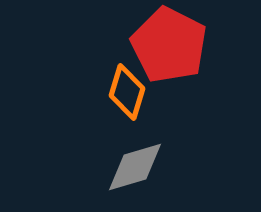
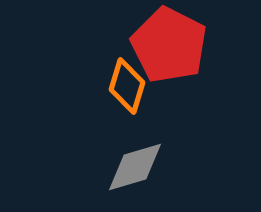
orange diamond: moved 6 px up
